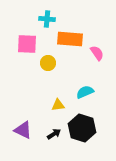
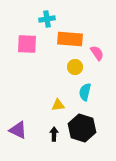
cyan cross: rotated 14 degrees counterclockwise
yellow circle: moved 27 px right, 4 px down
cyan semicircle: rotated 54 degrees counterclockwise
purple triangle: moved 5 px left
black arrow: rotated 56 degrees counterclockwise
